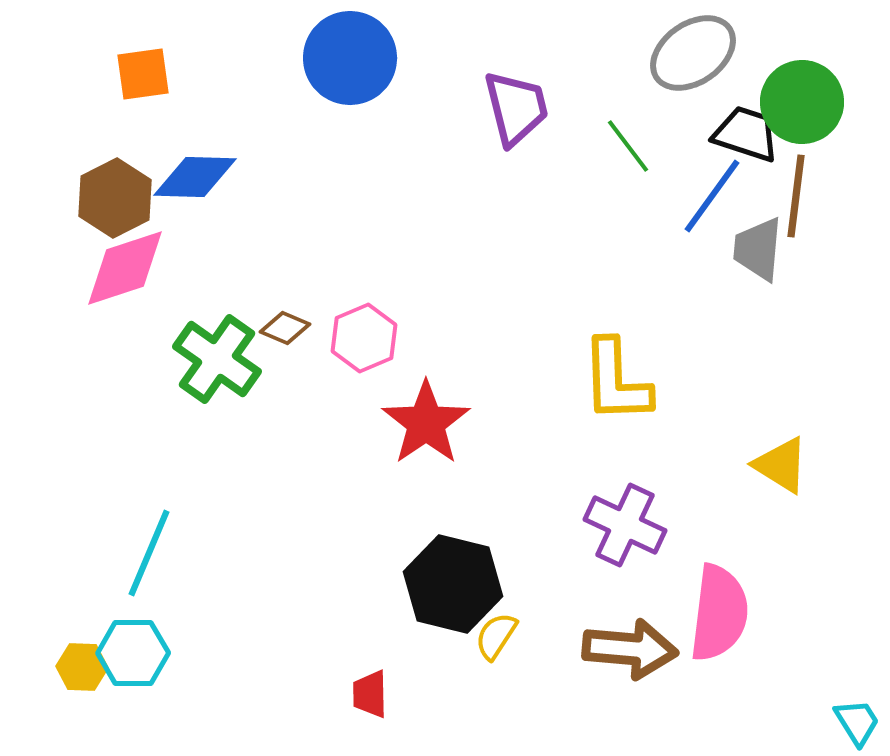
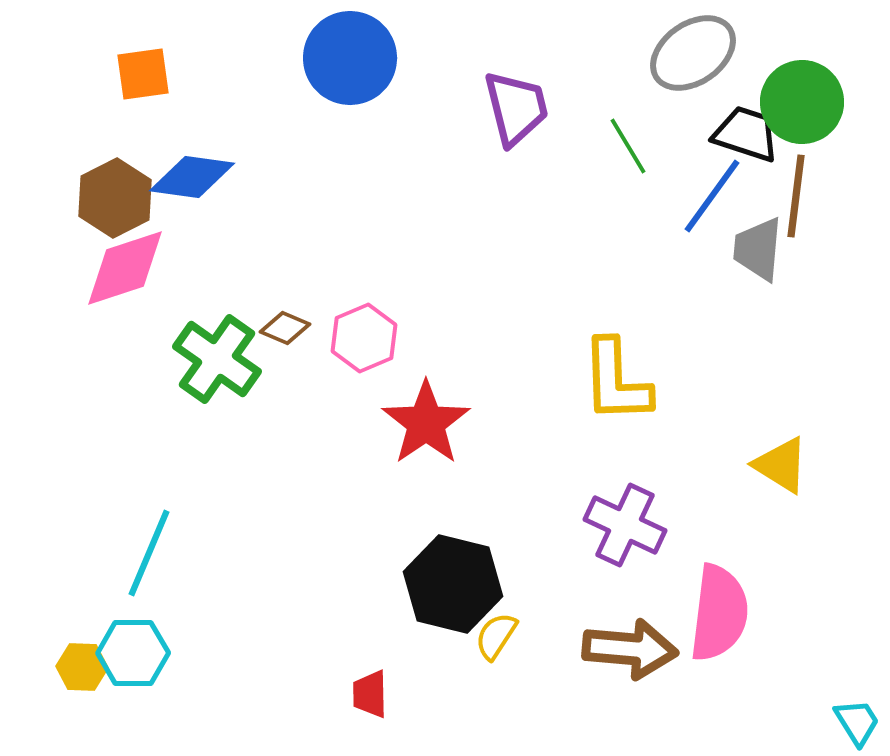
green line: rotated 6 degrees clockwise
blue diamond: moved 3 px left; rotated 6 degrees clockwise
